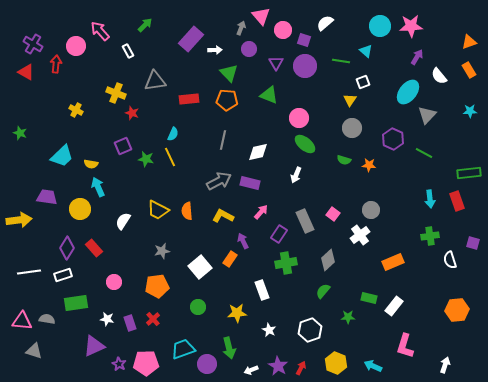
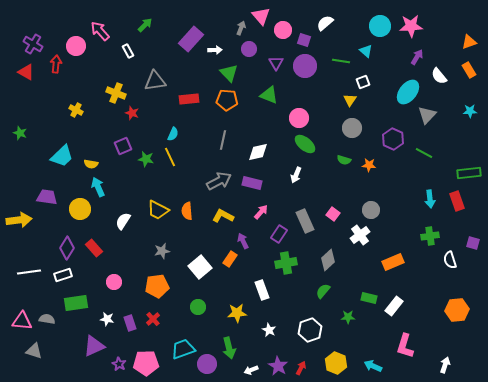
purple rectangle at (250, 183): moved 2 px right
